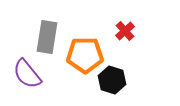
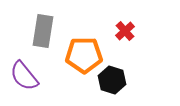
gray rectangle: moved 4 px left, 6 px up
orange pentagon: moved 1 px left
purple semicircle: moved 3 px left, 2 px down
